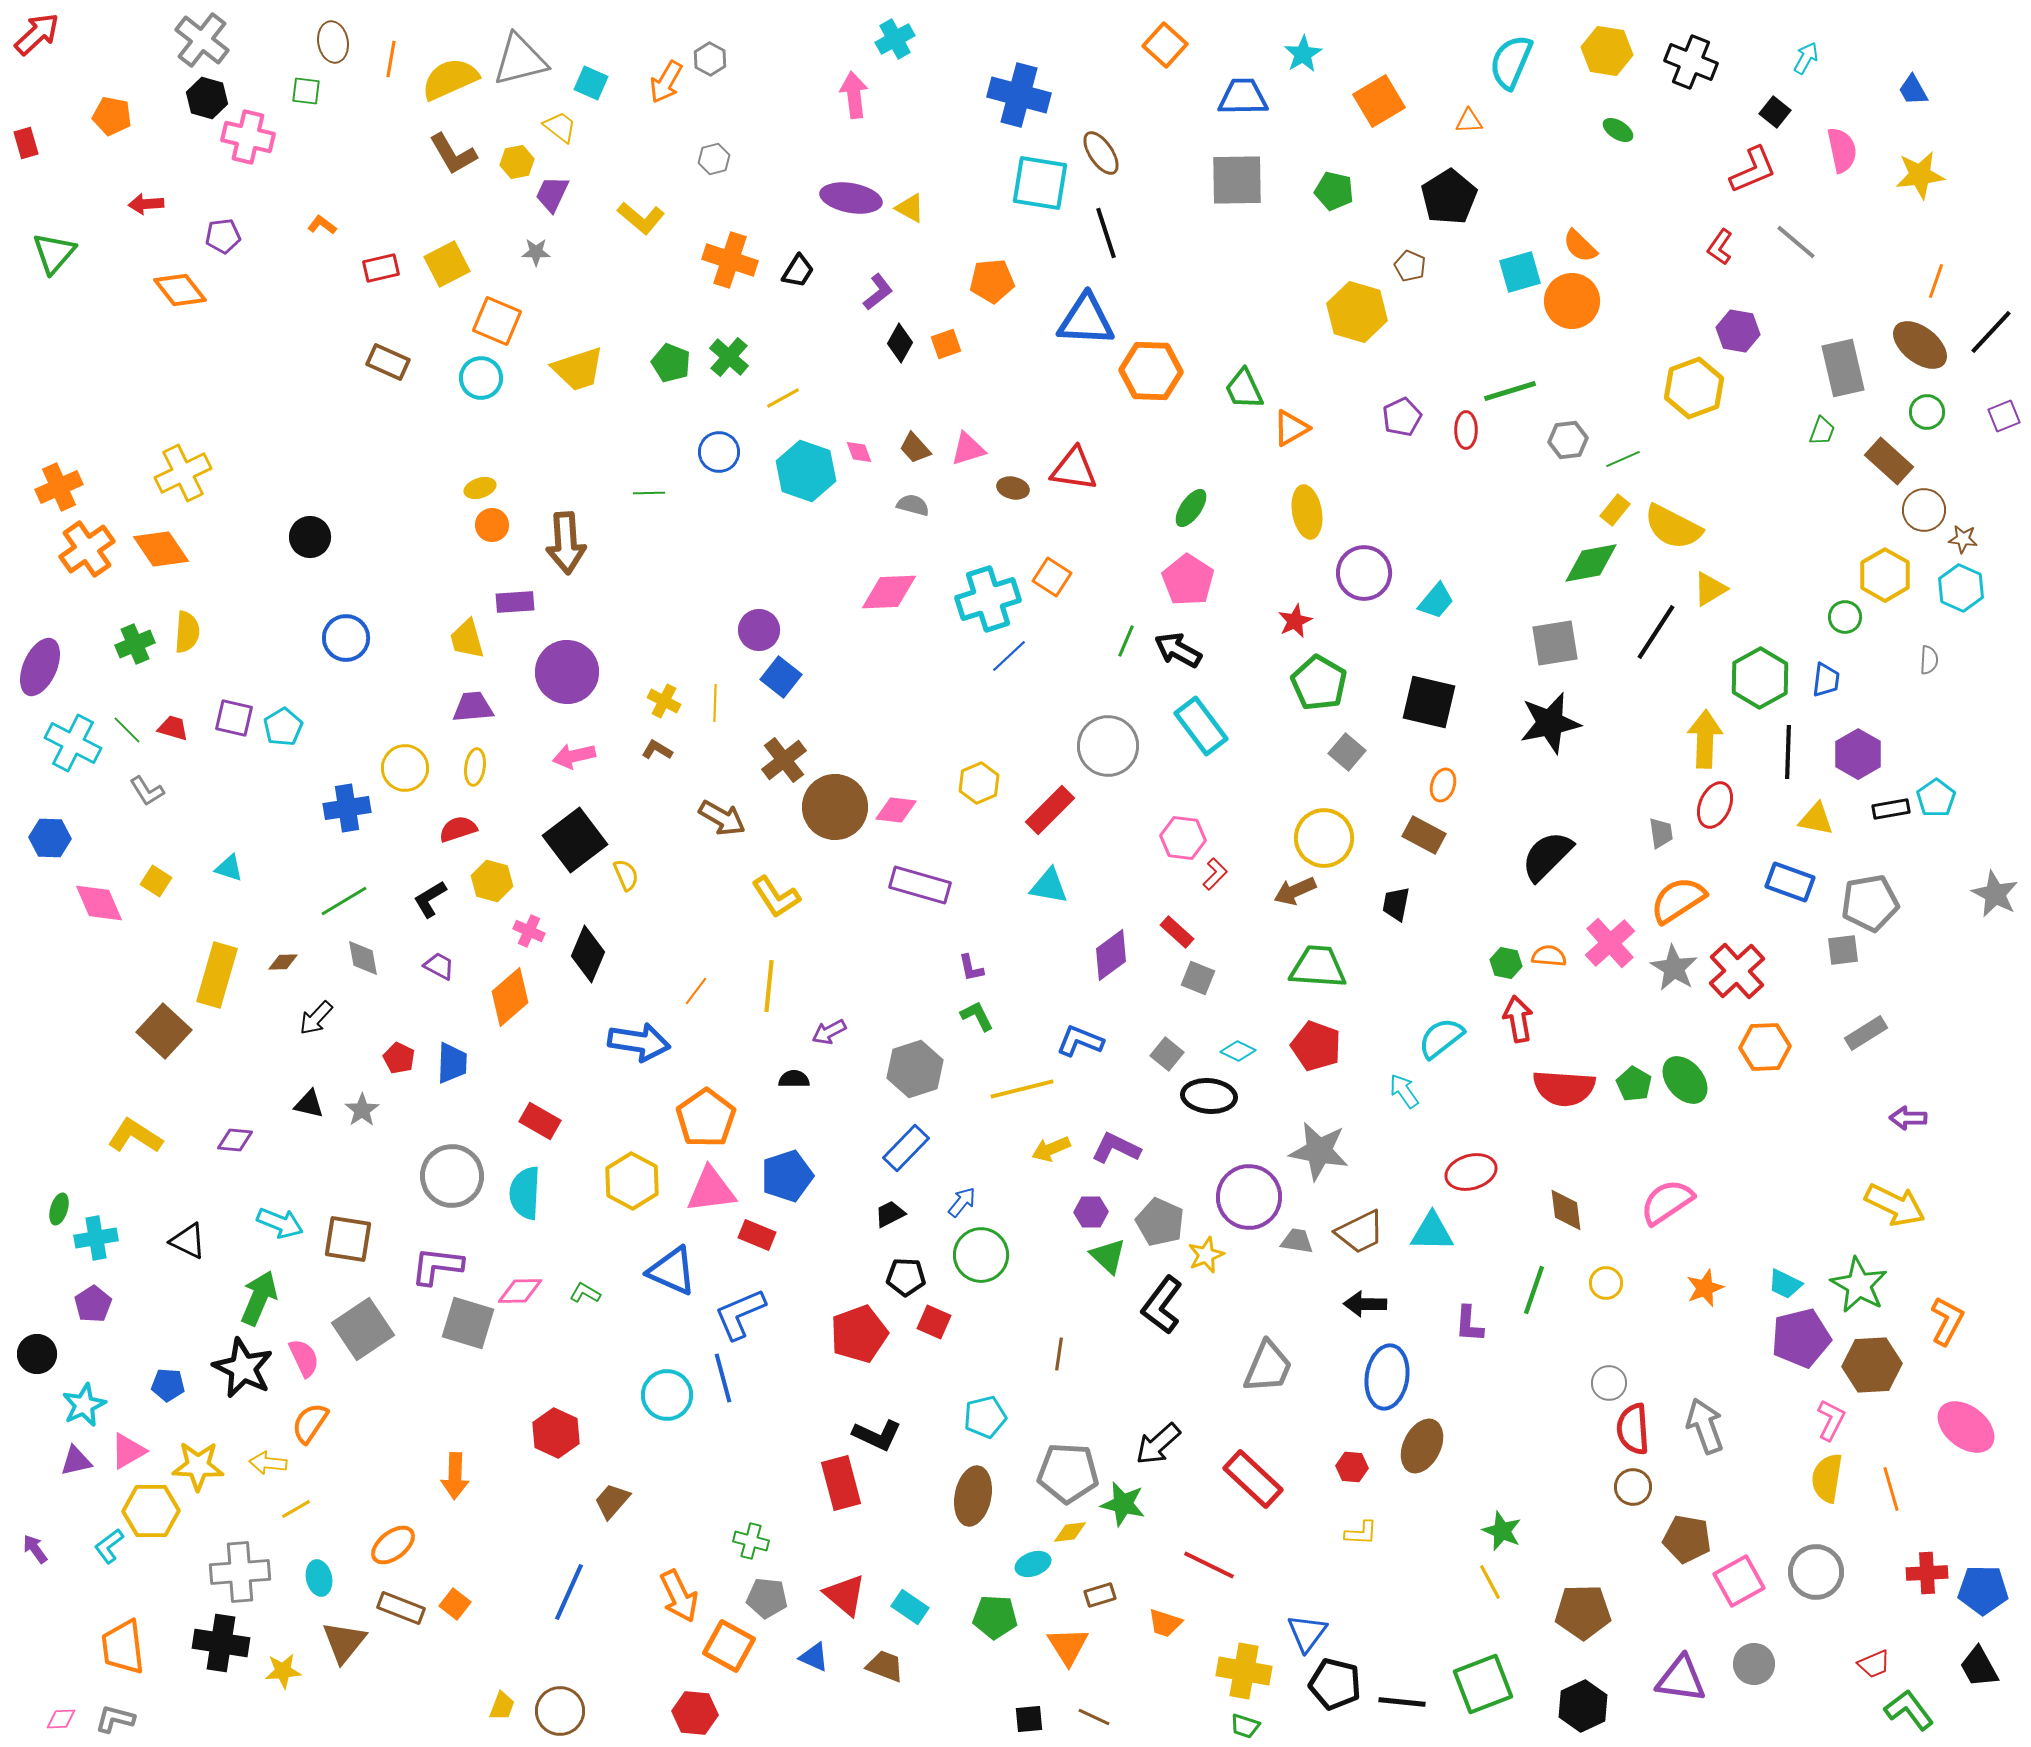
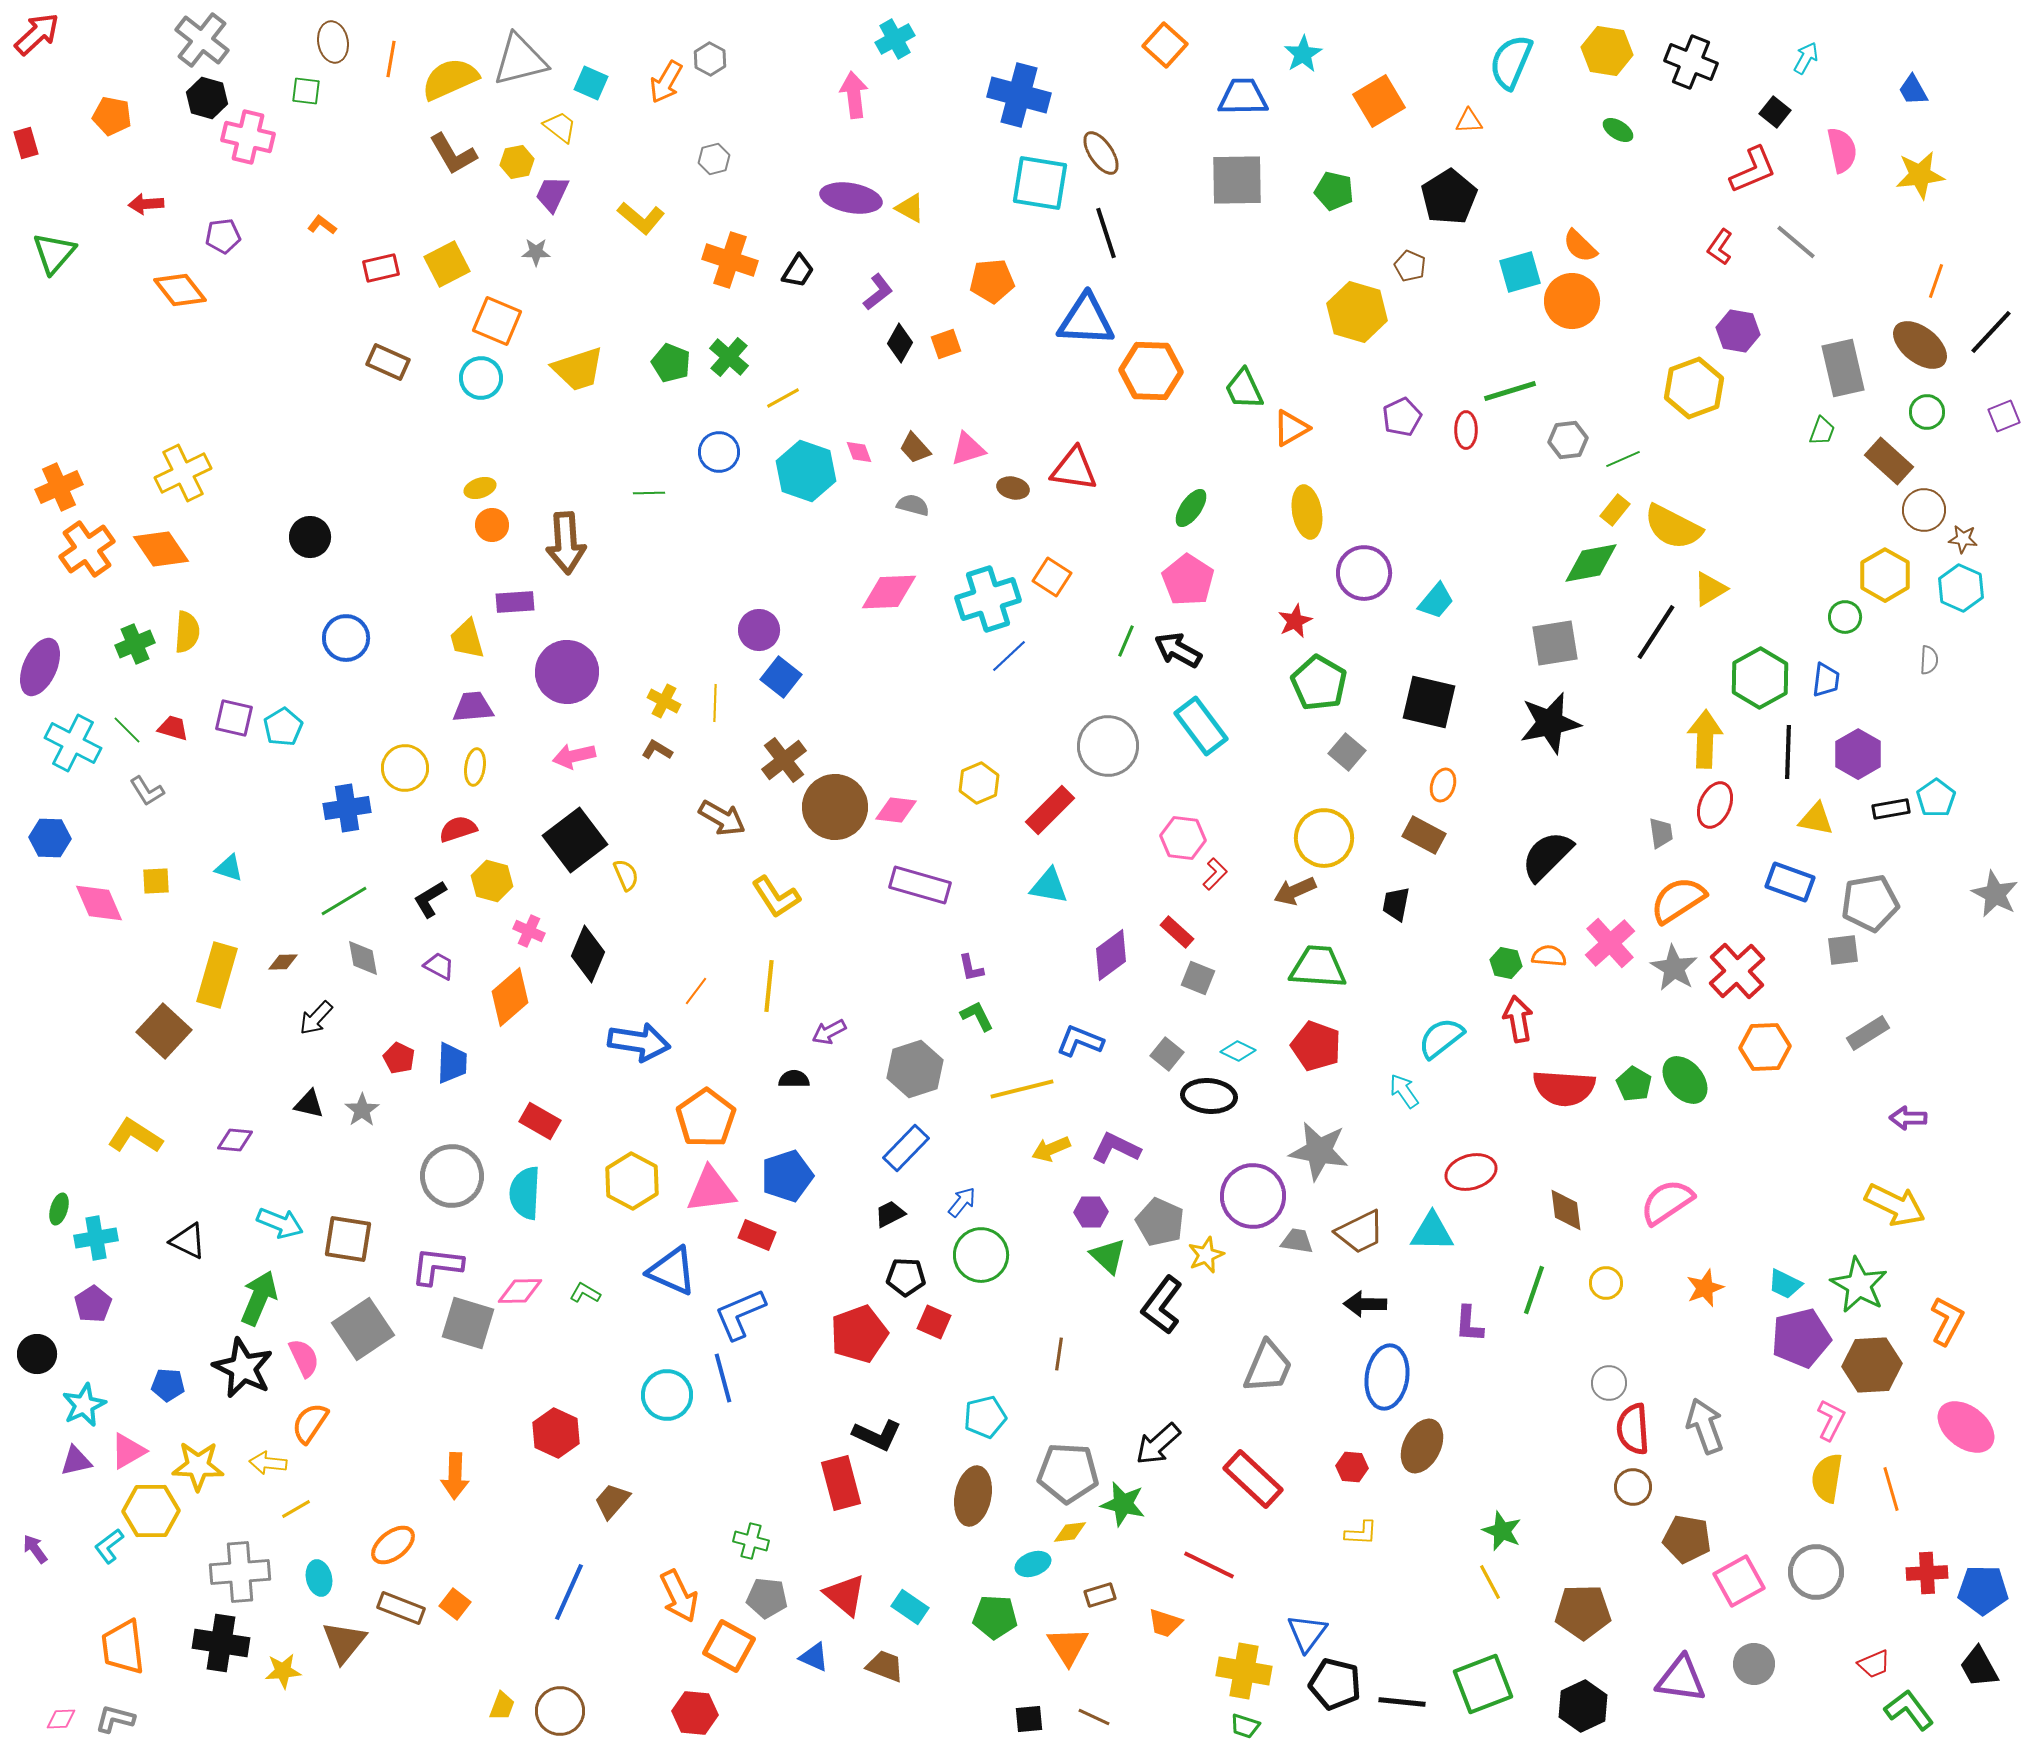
yellow square at (156, 881): rotated 36 degrees counterclockwise
gray rectangle at (1866, 1033): moved 2 px right
purple circle at (1249, 1197): moved 4 px right, 1 px up
